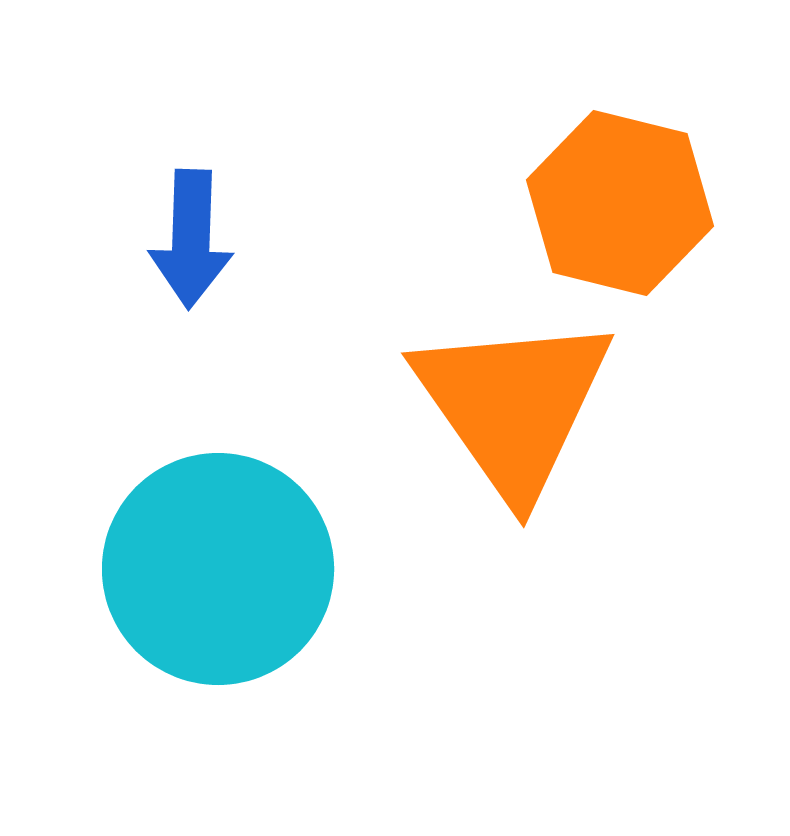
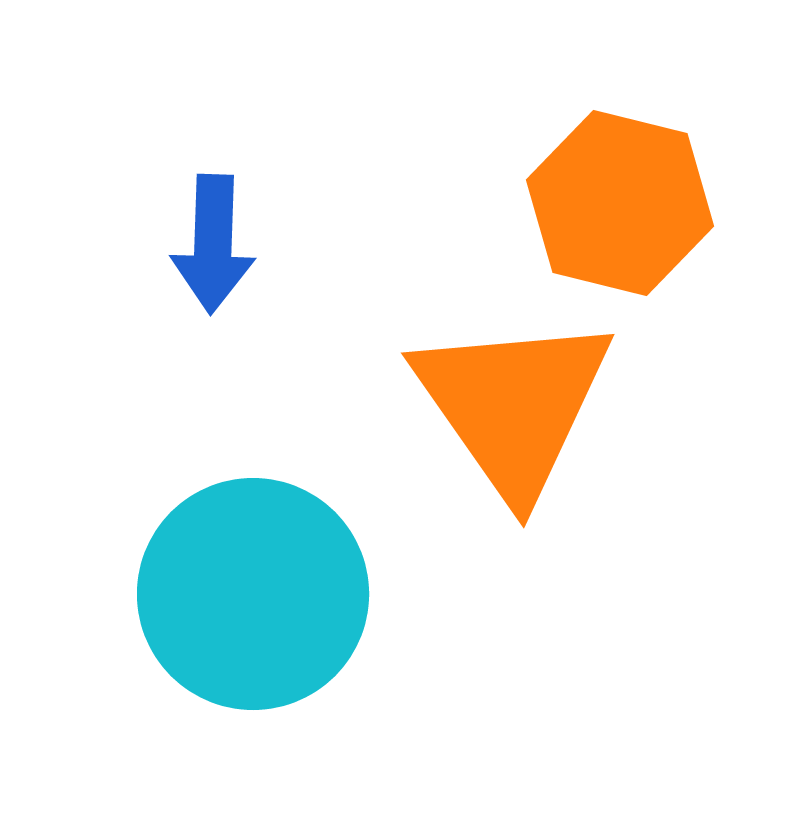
blue arrow: moved 22 px right, 5 px down
cyan circle: moved 35 px right, 25 px down
